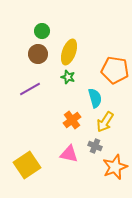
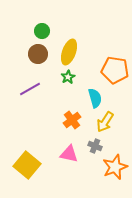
green star: rotated 24 degrees clockwise
yellow square: rotated 16 degrees counterclockwise
